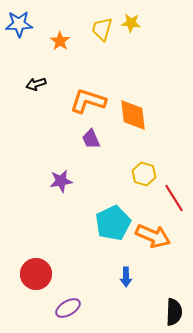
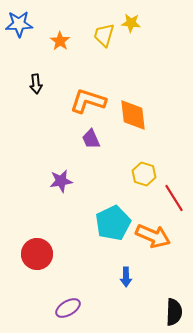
yellow trapezoid: moved 2 px right, 6 px down
black arrow: rotated 78 degrees counterclockwise
red circle: moved 1 px right, 20 px up
